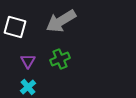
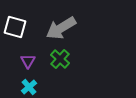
gray arrow: moved 7 px down
green cross: rotated 24 degrees counterclockwise
cyan cross: moved 1 px right
